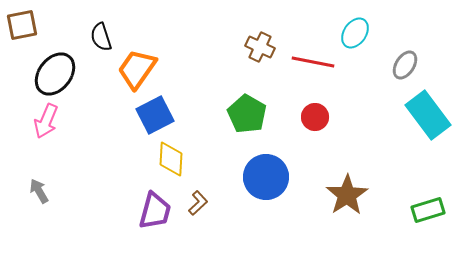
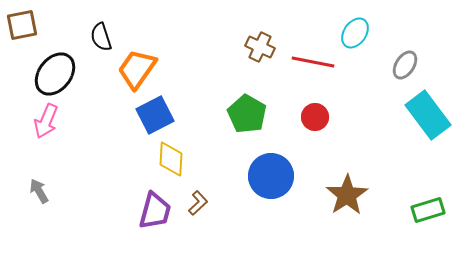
blue circle: moved 5 px right, 1 px up
